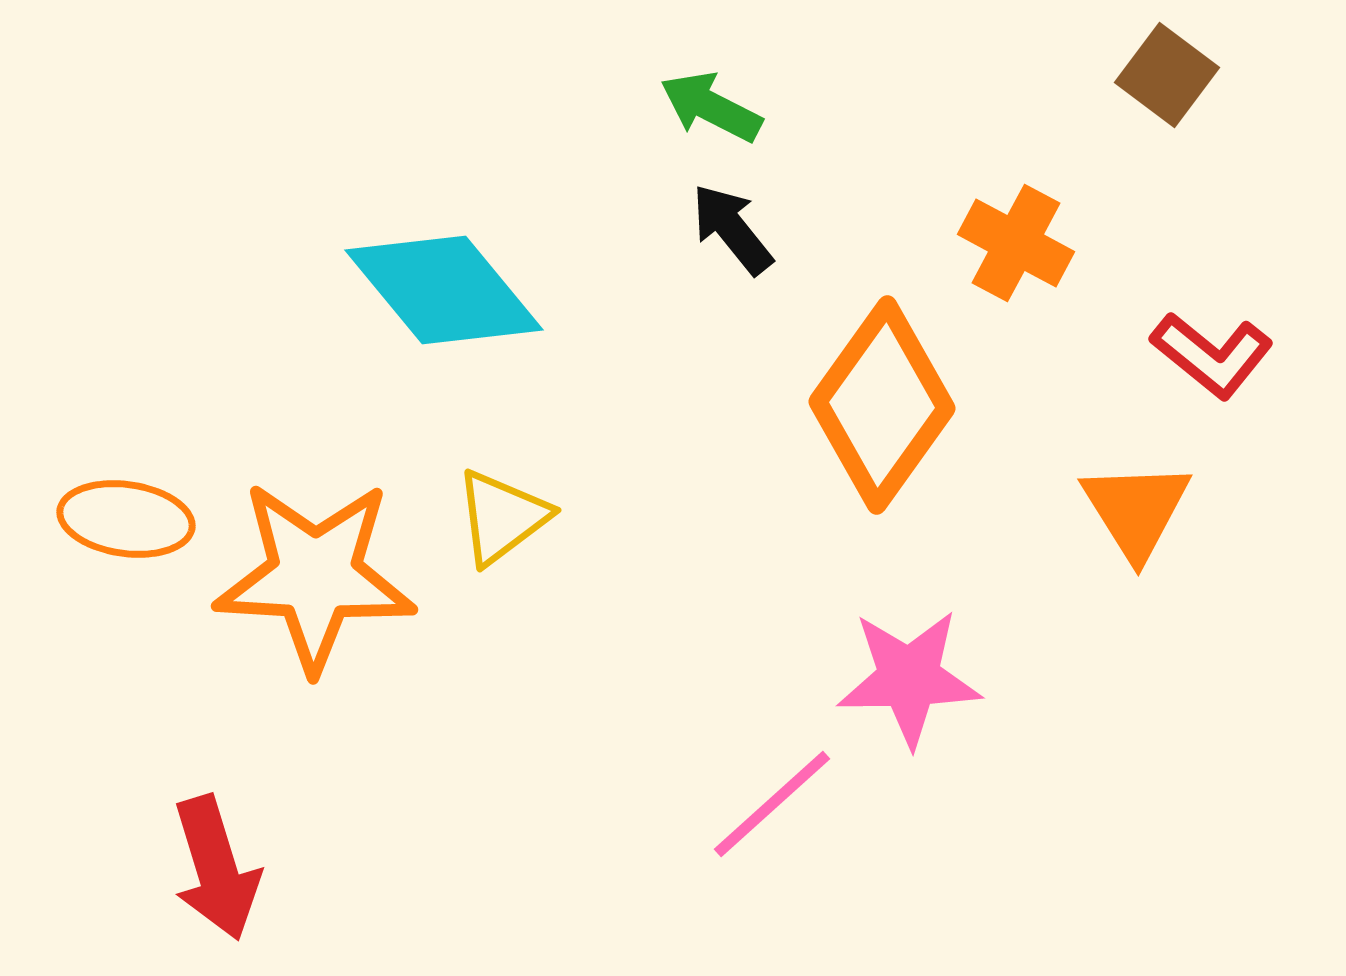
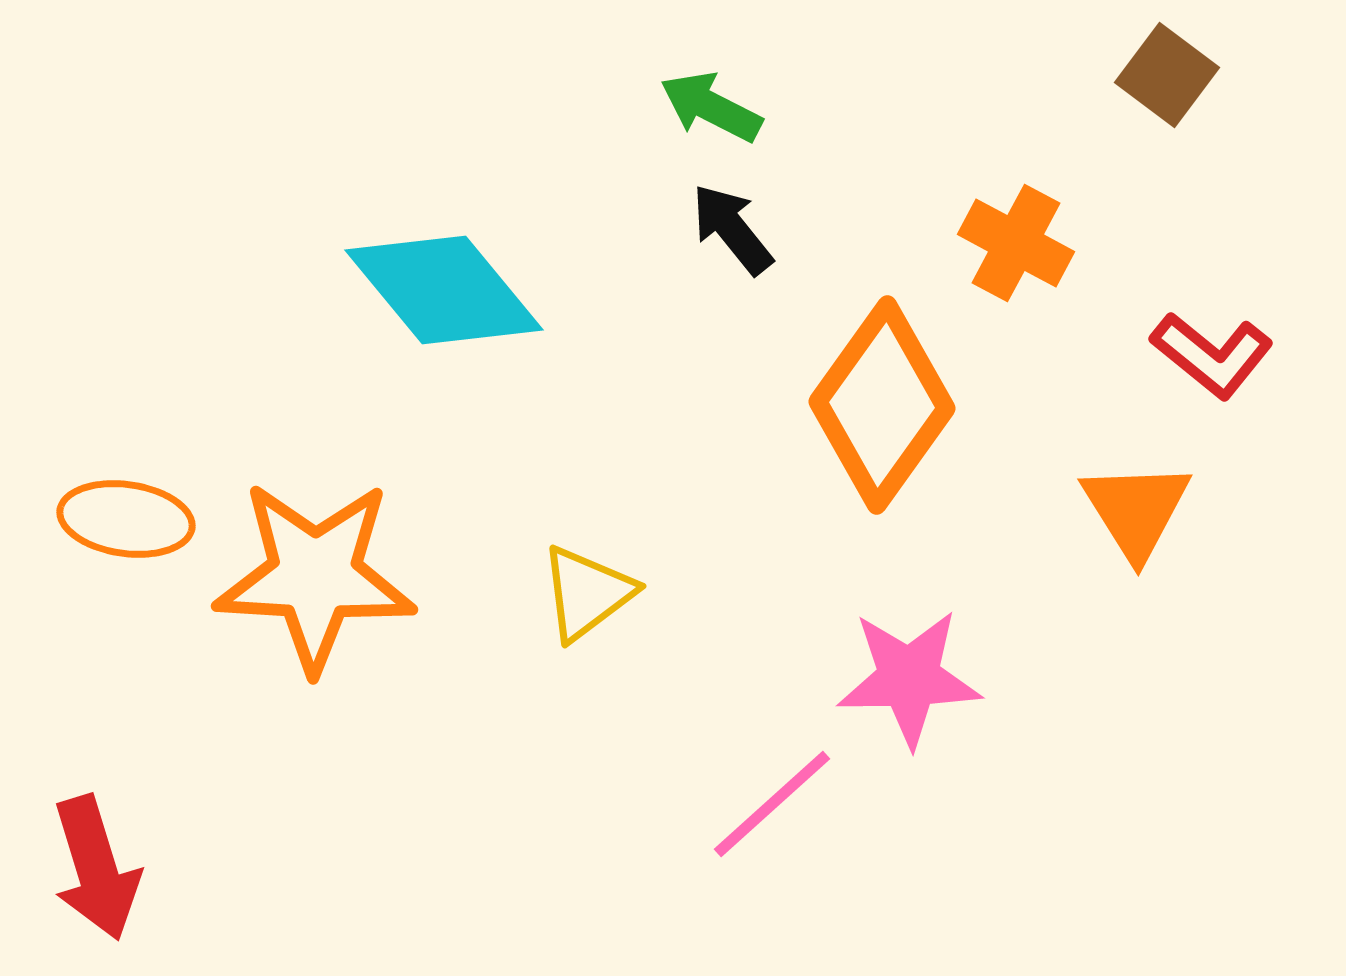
yellow triangle: moved 85 px right, 76 px down
red arrow: moved 120 px left
